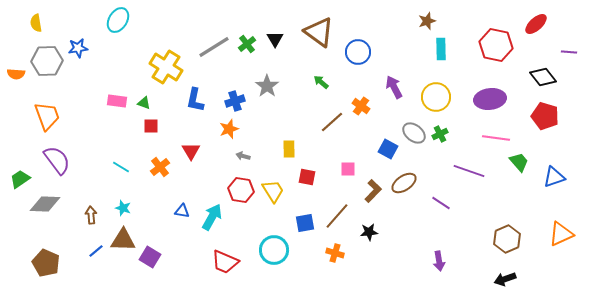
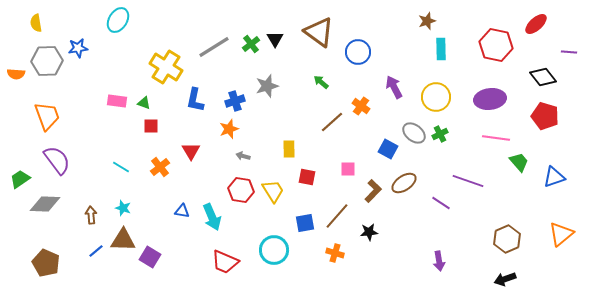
green cross at (247, 44): moved 4 px right
gray star at (267, 86): rotated 20 degrees clockwise
purple line at (469, 171): moved 1 px left, 10 px down
cyan arrow at (212, 217): rotated 128 degrees clockwise
orange triangle at (561, 234): rotated 16 degrees counterclockwise
